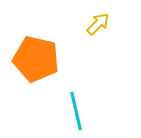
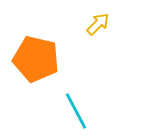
cyan line: rotated 15 degrees counterclockwise
